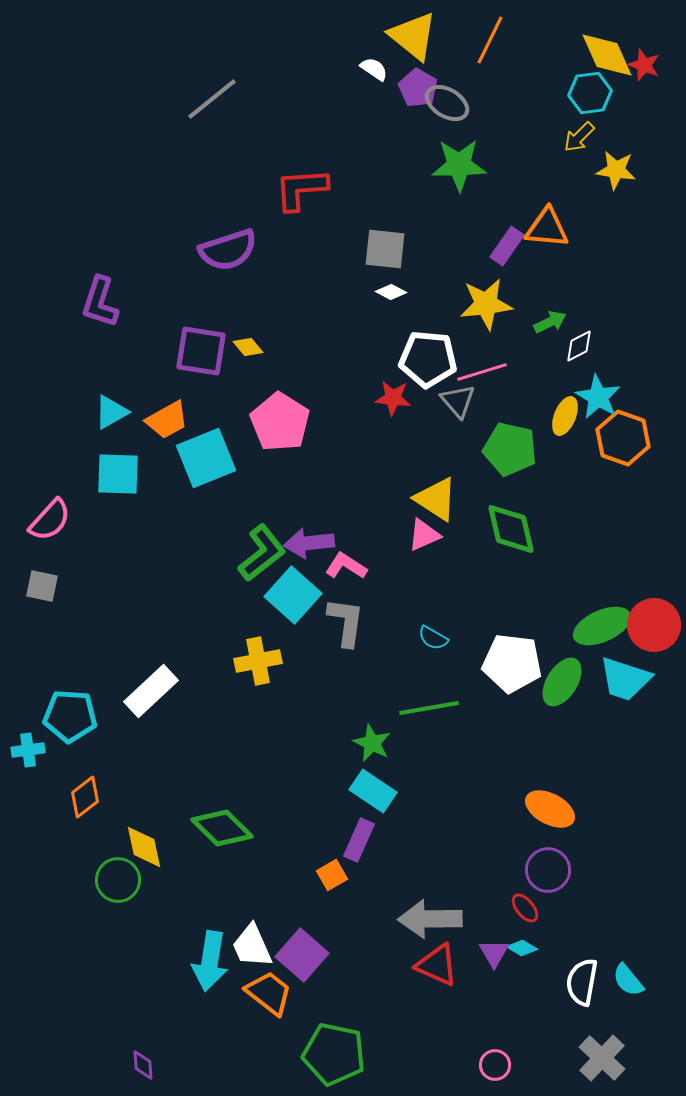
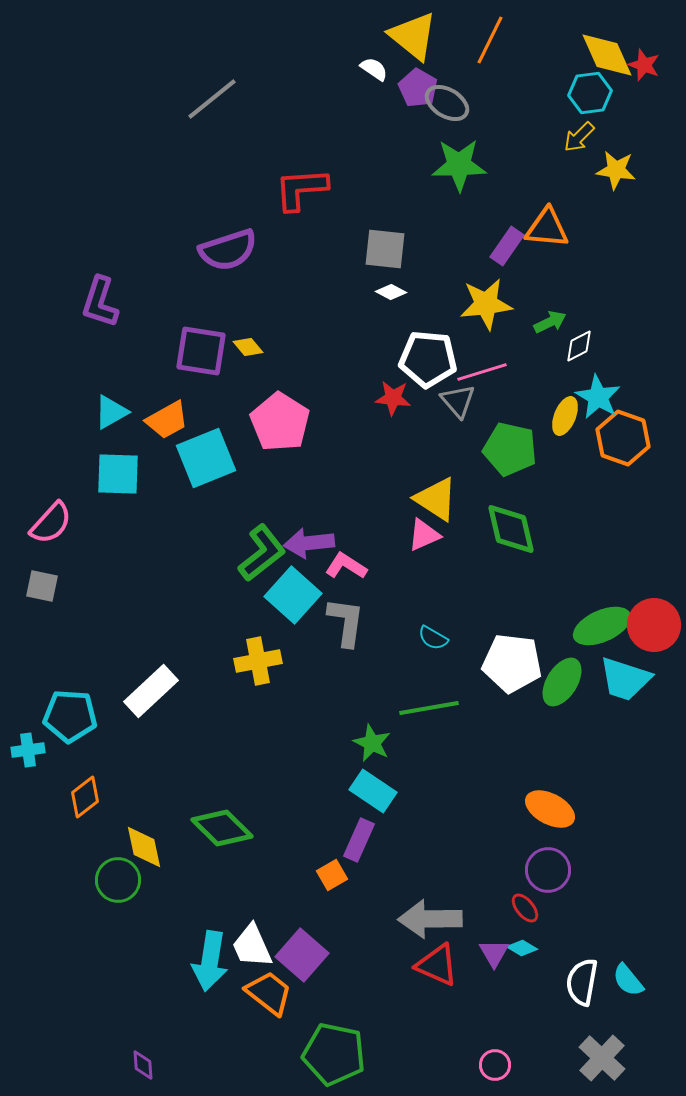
pink semicircle at (50, 520): moved 1 px right, 3 px down
